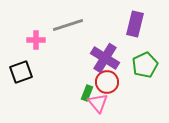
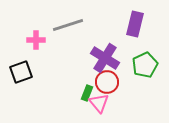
pink triangle: moved 1 px right
